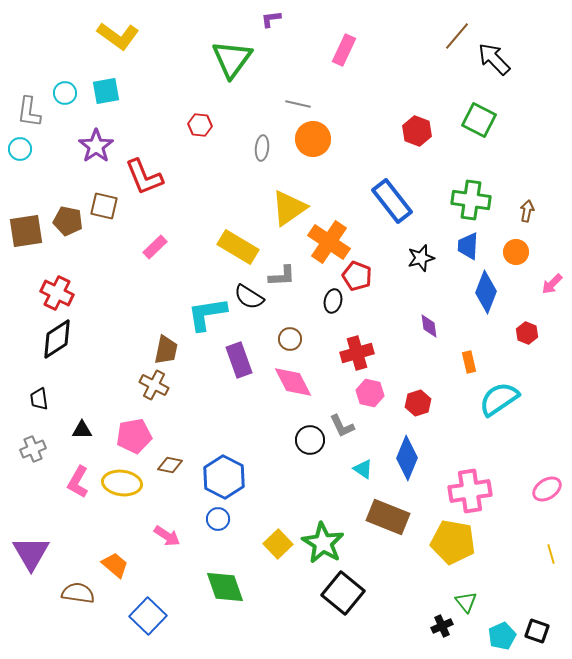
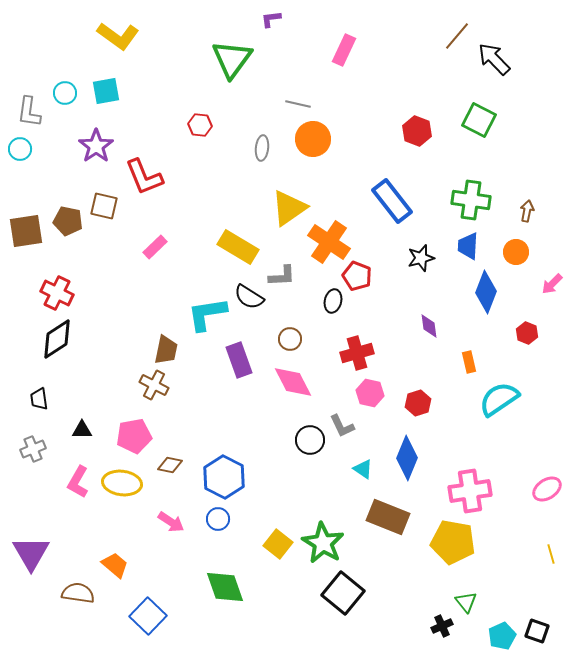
pink arrow at (167, 536): moved 4 px right, 14 px up
yellow square at (278, 544): rotated 8 degrees counterclockwise
